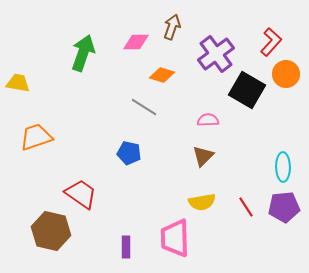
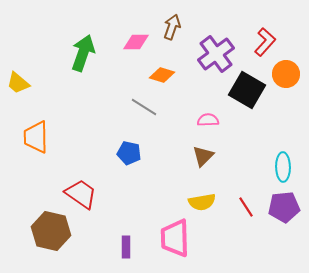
red L-shape: moved 6 px left
yellow trapezoid: rotated 150 degrees counterclockwise
orange trapezoid: rotated 72 degrees counterclockwise
